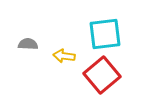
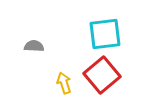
gray semicircle: moved 6 px right, 2 px down
yellow arrow: moved 27 px down; rotated 65 degrees clockwise
